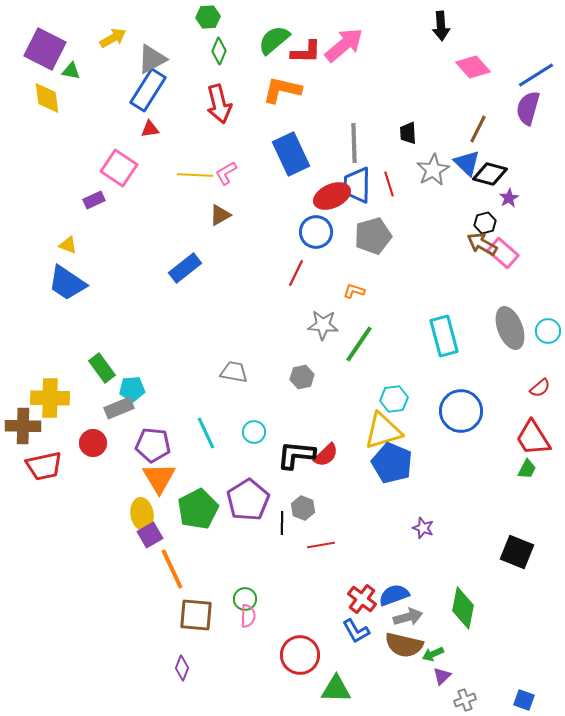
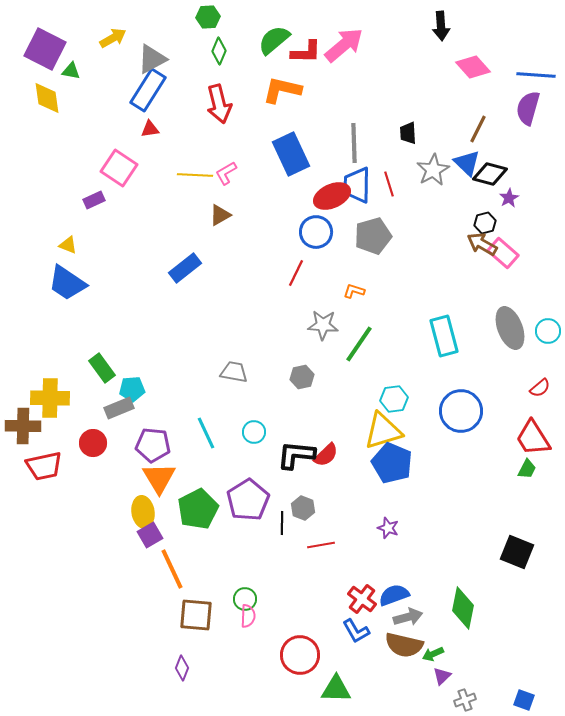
blue line at (536, 75): rotated 36 degrees clockwise
yellow ellipse at (142, 514): moved 1 px right, 2 px up
purple star at (423, 528): moved 35 px left
